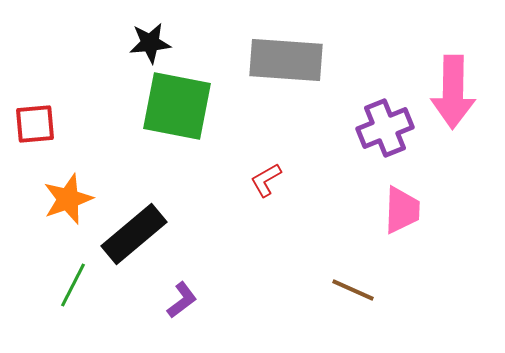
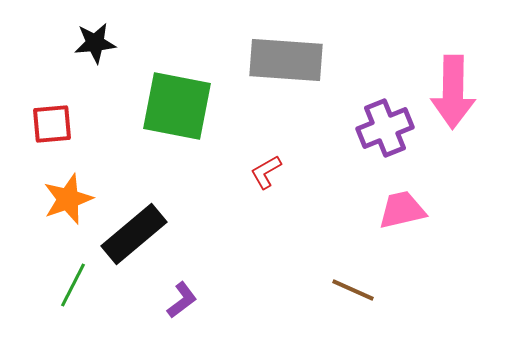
black star: moved 55 px left
red square: moved 17 px right
red L-shape: moved 8 px up
pink trapezoid: rotated 105 degrees counterclockwise
